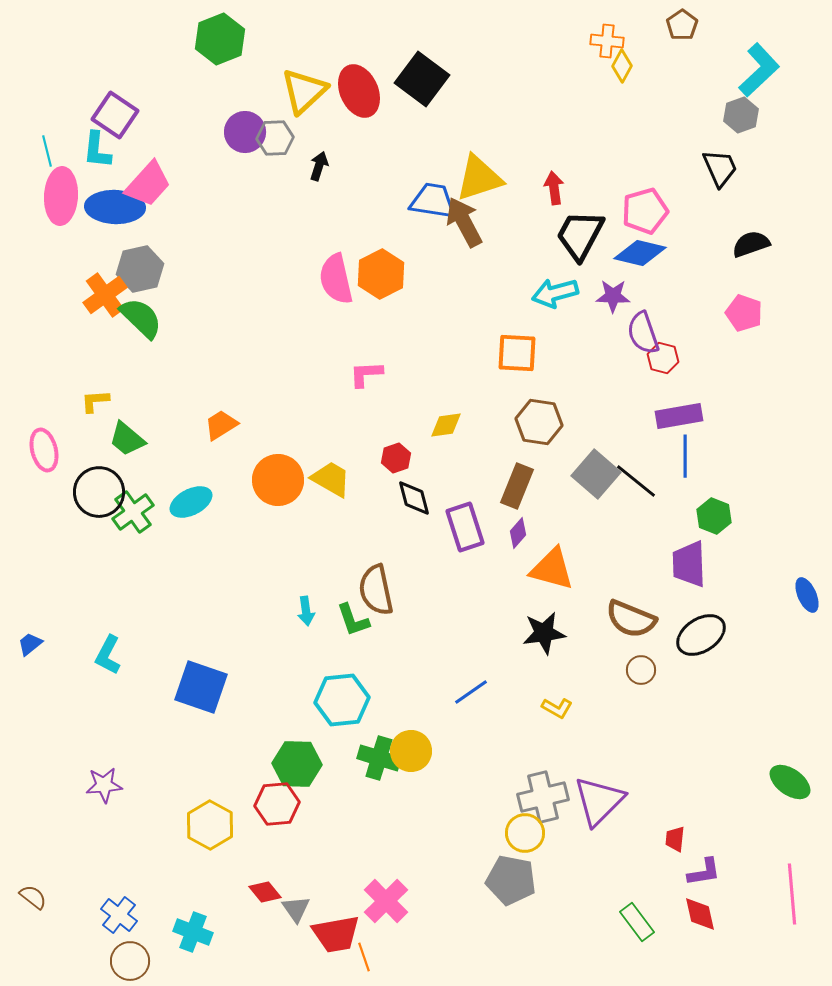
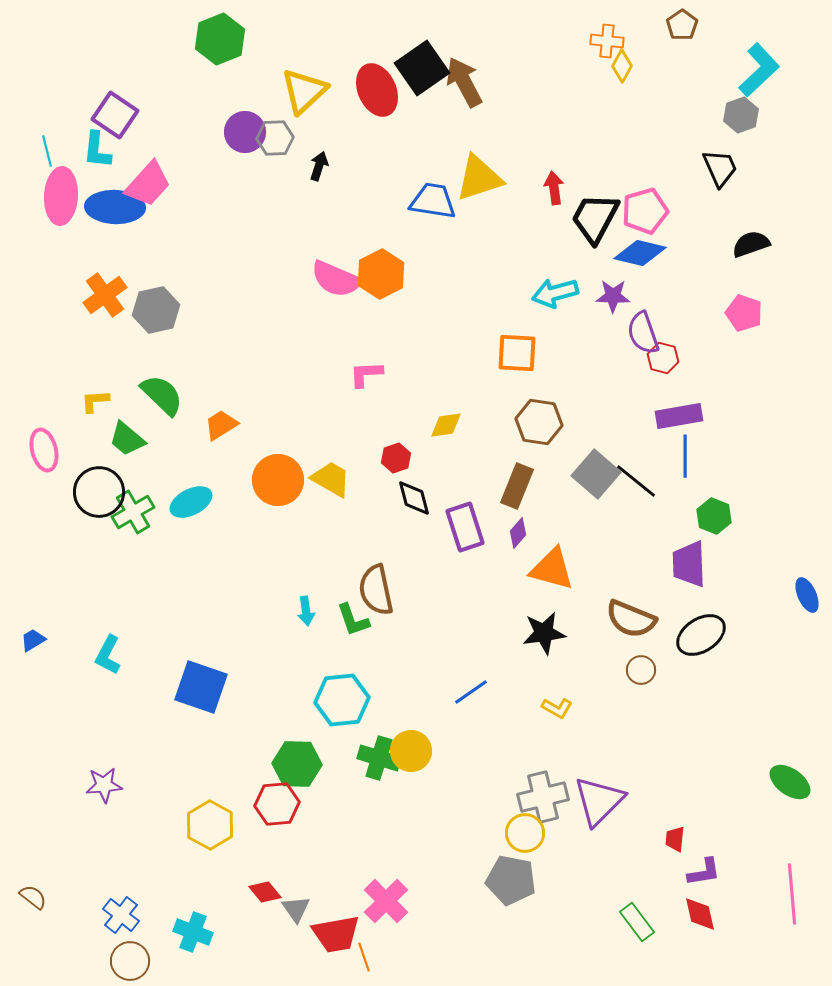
black square at (422, 79): moved 11 px up; rotated 18 degrees clockwise
red ellipse at (359, 91): moved 18 px right, 1 px up
brown arrow at (464, 222): moved 140 px up
black trapezoid at (580, 235): moved 15 px right, 17 px up
gray hexagon at (140, 269): moved 16 px right, 41 px down
pink semicircle at (336, 279): rotated 54 degrees counterclockwise
green semicircle at (141, 318): moved 21 px right, 77 px down
green cross at (133, 512): rotated 6 degrees clockwise
blue trapezoid at (30, 644): moved 3 px right, 4 px up; rotated 8 degrees clockwise
blue cross at (119, 915): moved 2 px right
